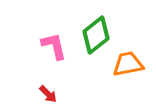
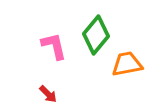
green diamond: rotated 12 degrees counterclockwise
orange trapezoid: moved 1 px left
